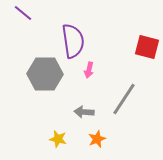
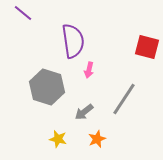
gray hexagon: moved 2 px right, 13 px down; rotated 16 degrees clockwise
gray arrow: rotated 42 degrees counterclockwise
